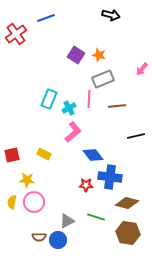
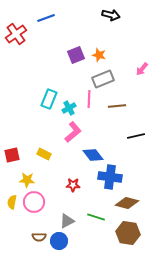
purple square: rotated 36 degrees clockwise
red star: moved 13 px left
blue circle: moved 1 px right, 1 px down
